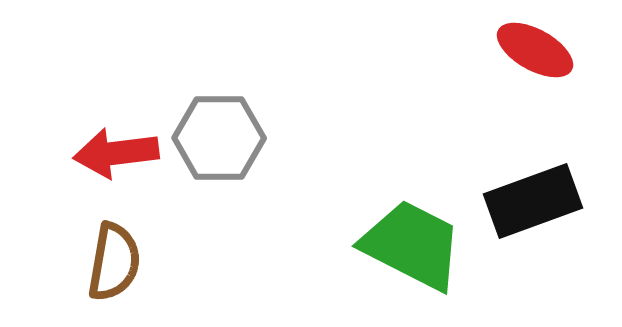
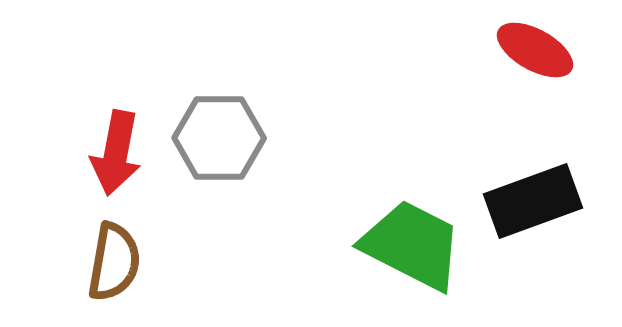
red arrow: rotated 72 degrees counterclockwise
